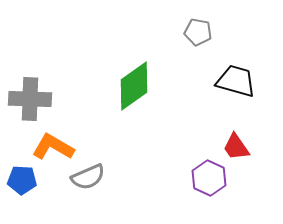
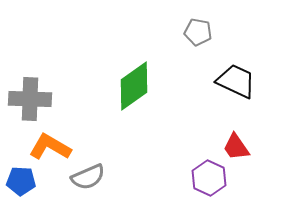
black trapezoid: rotated 9 degrees clockwise
orange L-shape: moved 3 px left
blue pentagon: moved 1 px left, 1 px down
